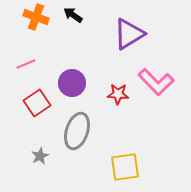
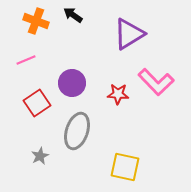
orange cross: moved 4 px down
pink line: moved 4 px up
yellow square: rotated 20 degrees clockwise
